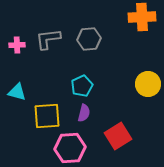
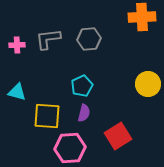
yellow square: rotated 8 degrees clockwise
